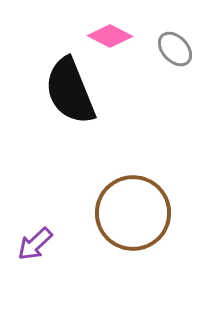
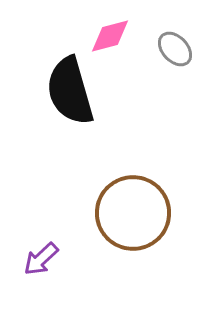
pink diamond: rotated 42 degrees counterclockwise
black semicircle: rotated 6 degrees clockwise
purple arrow: moved 6 px right, 15 px down
